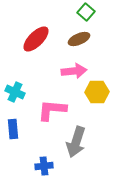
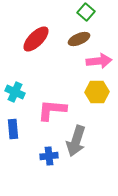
pink arrow: moved 25 px right, 10 px up
gray arrow: moved 1 px up
blue cross: moved 5 px right, 10 px up
